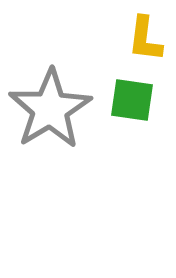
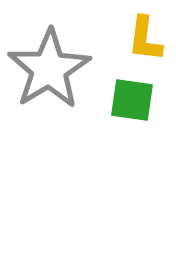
gray star: moved 1 px left, 40 px up
